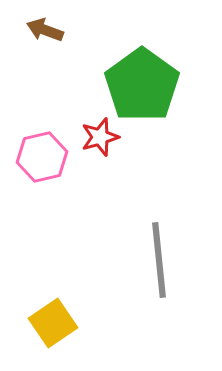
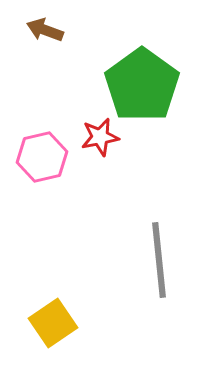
red star: rotated 6 degrees clockwise
